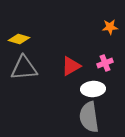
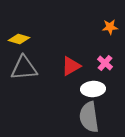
pink cross: rotated 28 degrees counterclockwise
